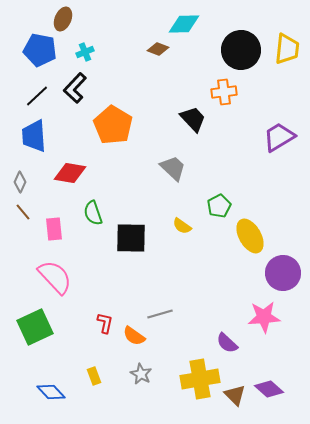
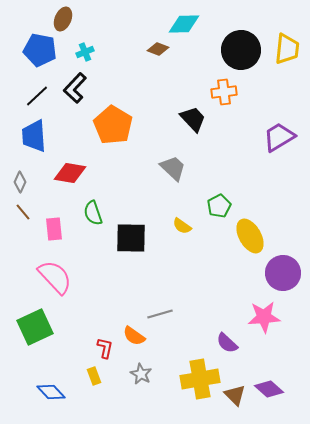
red L-shape: moved 25 px down
